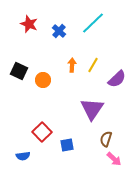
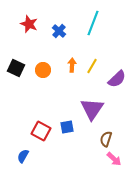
cyan line: rotated 25 degrees counterclockwise
yellow line: moved 1 px left, 1 px down
black square: moved 3 px left, 3 px up
orange circle: moved 10 px up
red square: moved 1 px left, 1 px up; rotated 18 degrees counterclockwise
blue square: moved 18 px up
blue semicircle: rotated 128 degrees clockwise
